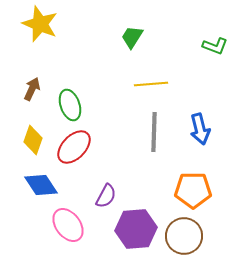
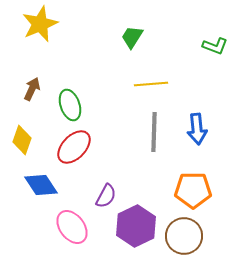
yellow star: rotated 27 degrees clockwise
blue arrow: moved 3 px left; rotated 8 degrees clockwise
yellow diamond: moved 11 px left
pink ellipse: moved 4 px right, 2 px down
purple hexagon: moved 3 px up; rotated 21 degrees counterclockwise
